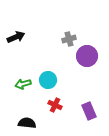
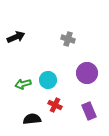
gray cross: moved 1 px left; rotated 32 degrees clockwise
purple circle: moved 17 px down
black semicircle: moved 5 px right, 4 px up; rotated 12 degrees counterclockwise
